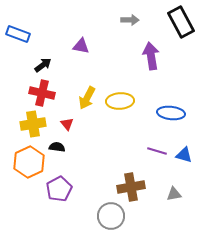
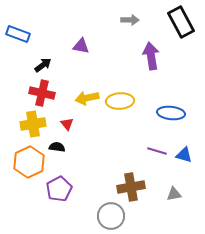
yellow arrow: rotated 50 degrees clockwise
